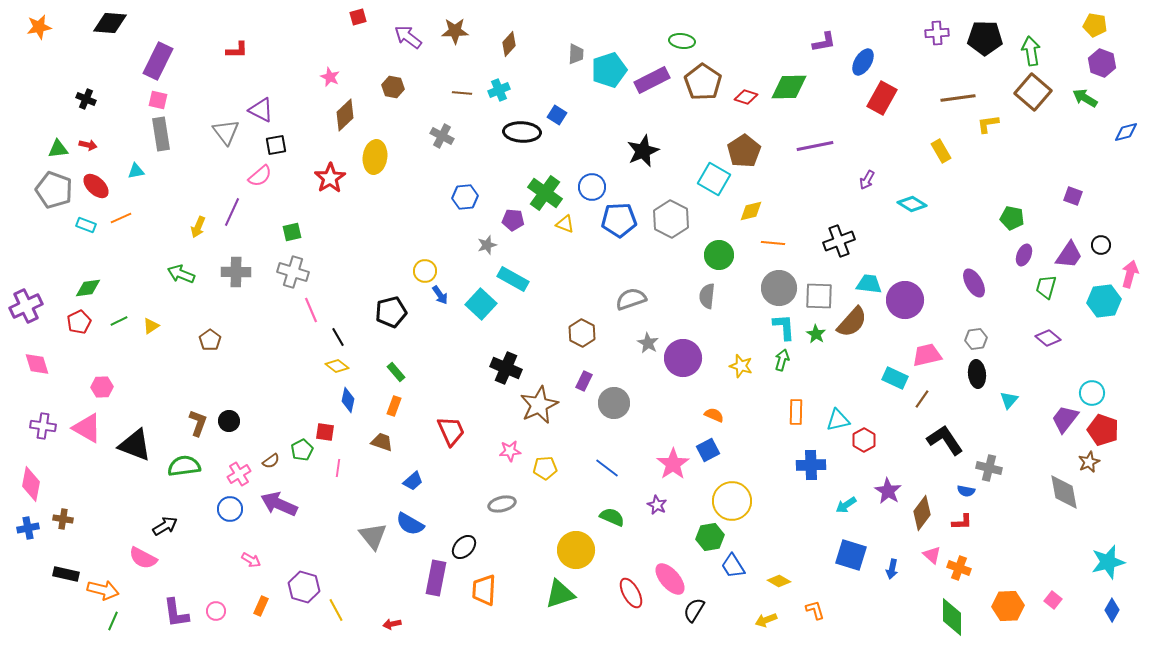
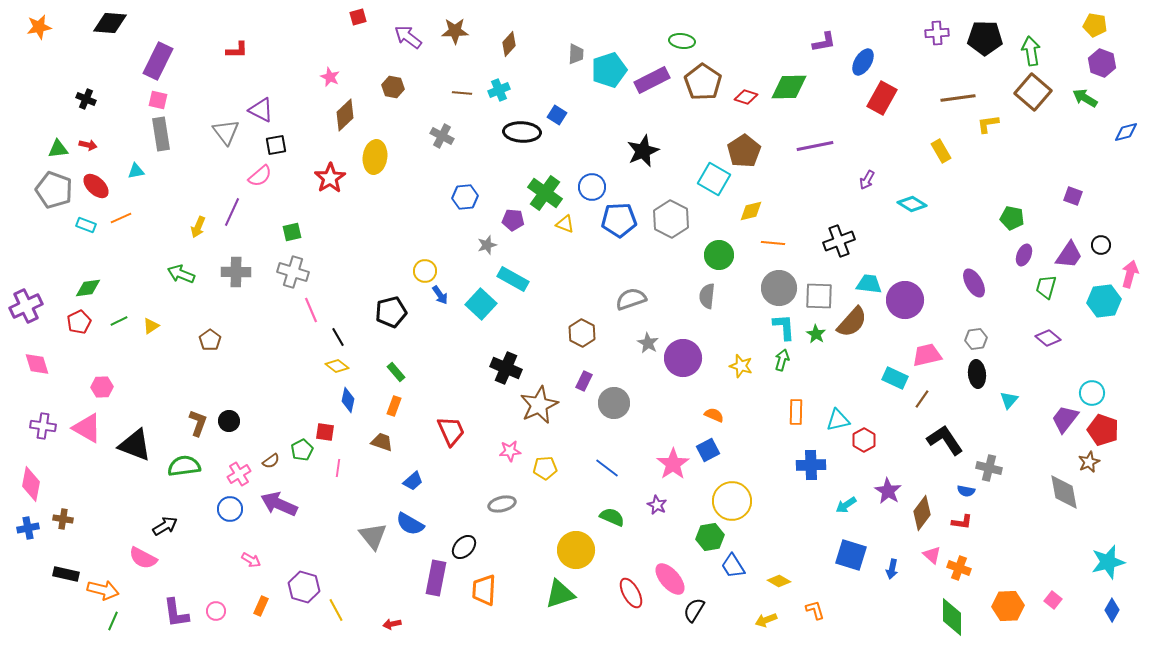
red L-shape at (962, 522): rotated 10 degrees clockwise
